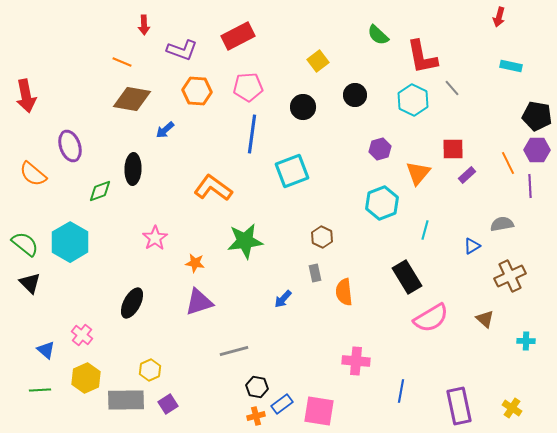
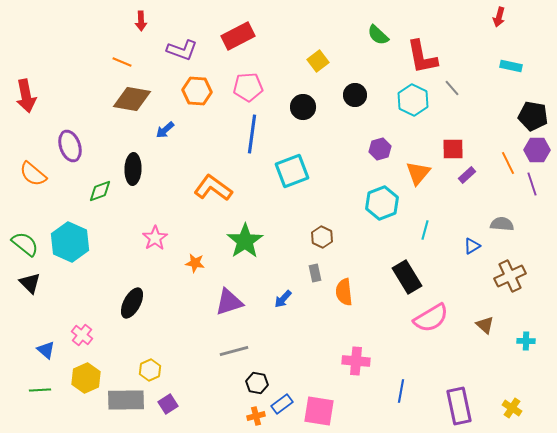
red arrow at (144, 25): moved 3 px left, 4 px up
black pentagon at (537, 116): moved 4 px left
purple line at (530, 186): moved 2 px right, 2 px up; rotated 15 degrees counterclockwise
gray semicircle at (502, 224): rotated 15 degrees clockwise
green star at (245, 241): rotated 27 degrees counterclockwise
cyan hexagon at (70, 242): rotated 6 degrees counterclockwise
purple triangle at (199, 302): moved 30 px right
brown triangle at (485, 319): moved 6 px down
black hexagon at (257, 387): moved 4 px up
